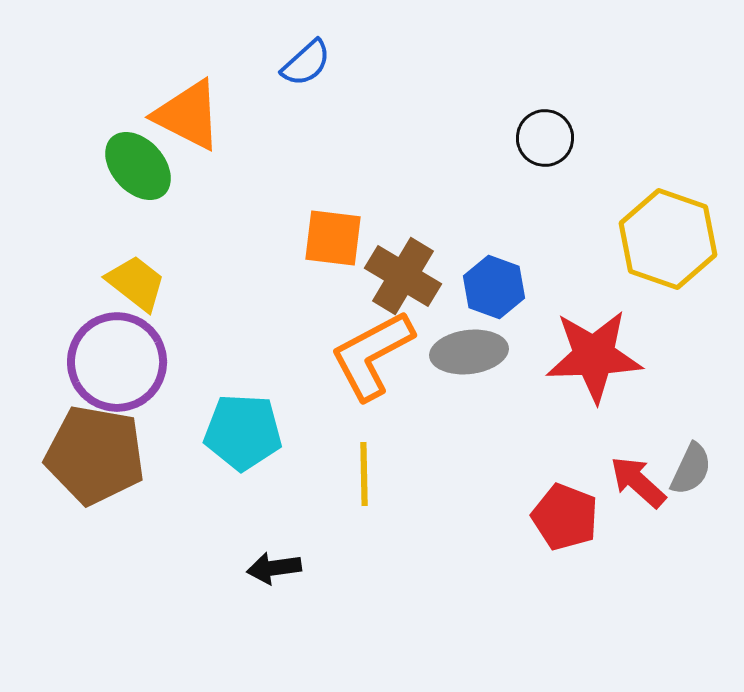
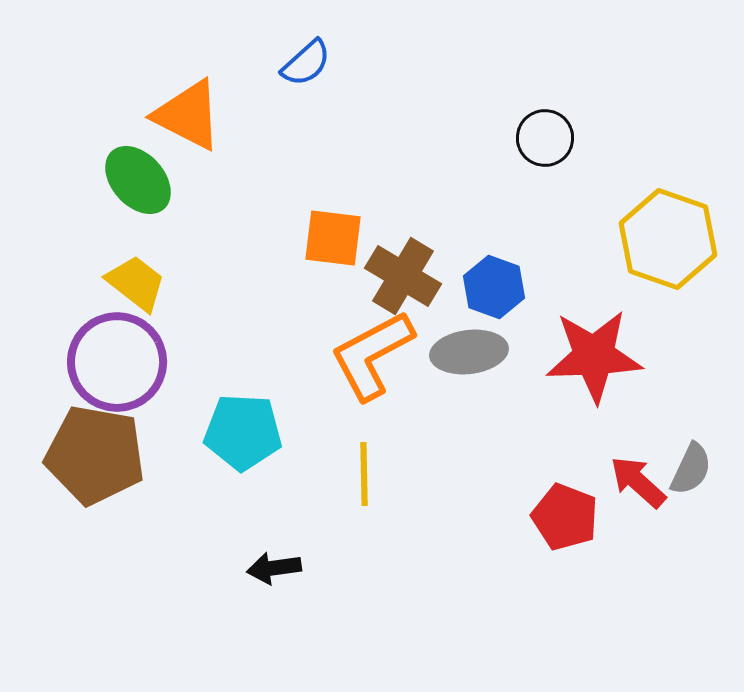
green ellipse: moved 14 px down
